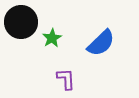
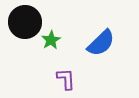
black circle: moved 4 px right
green star: moved 1 px left, 2 px down
